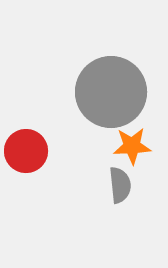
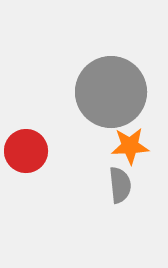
orange star: moved 2 px left
